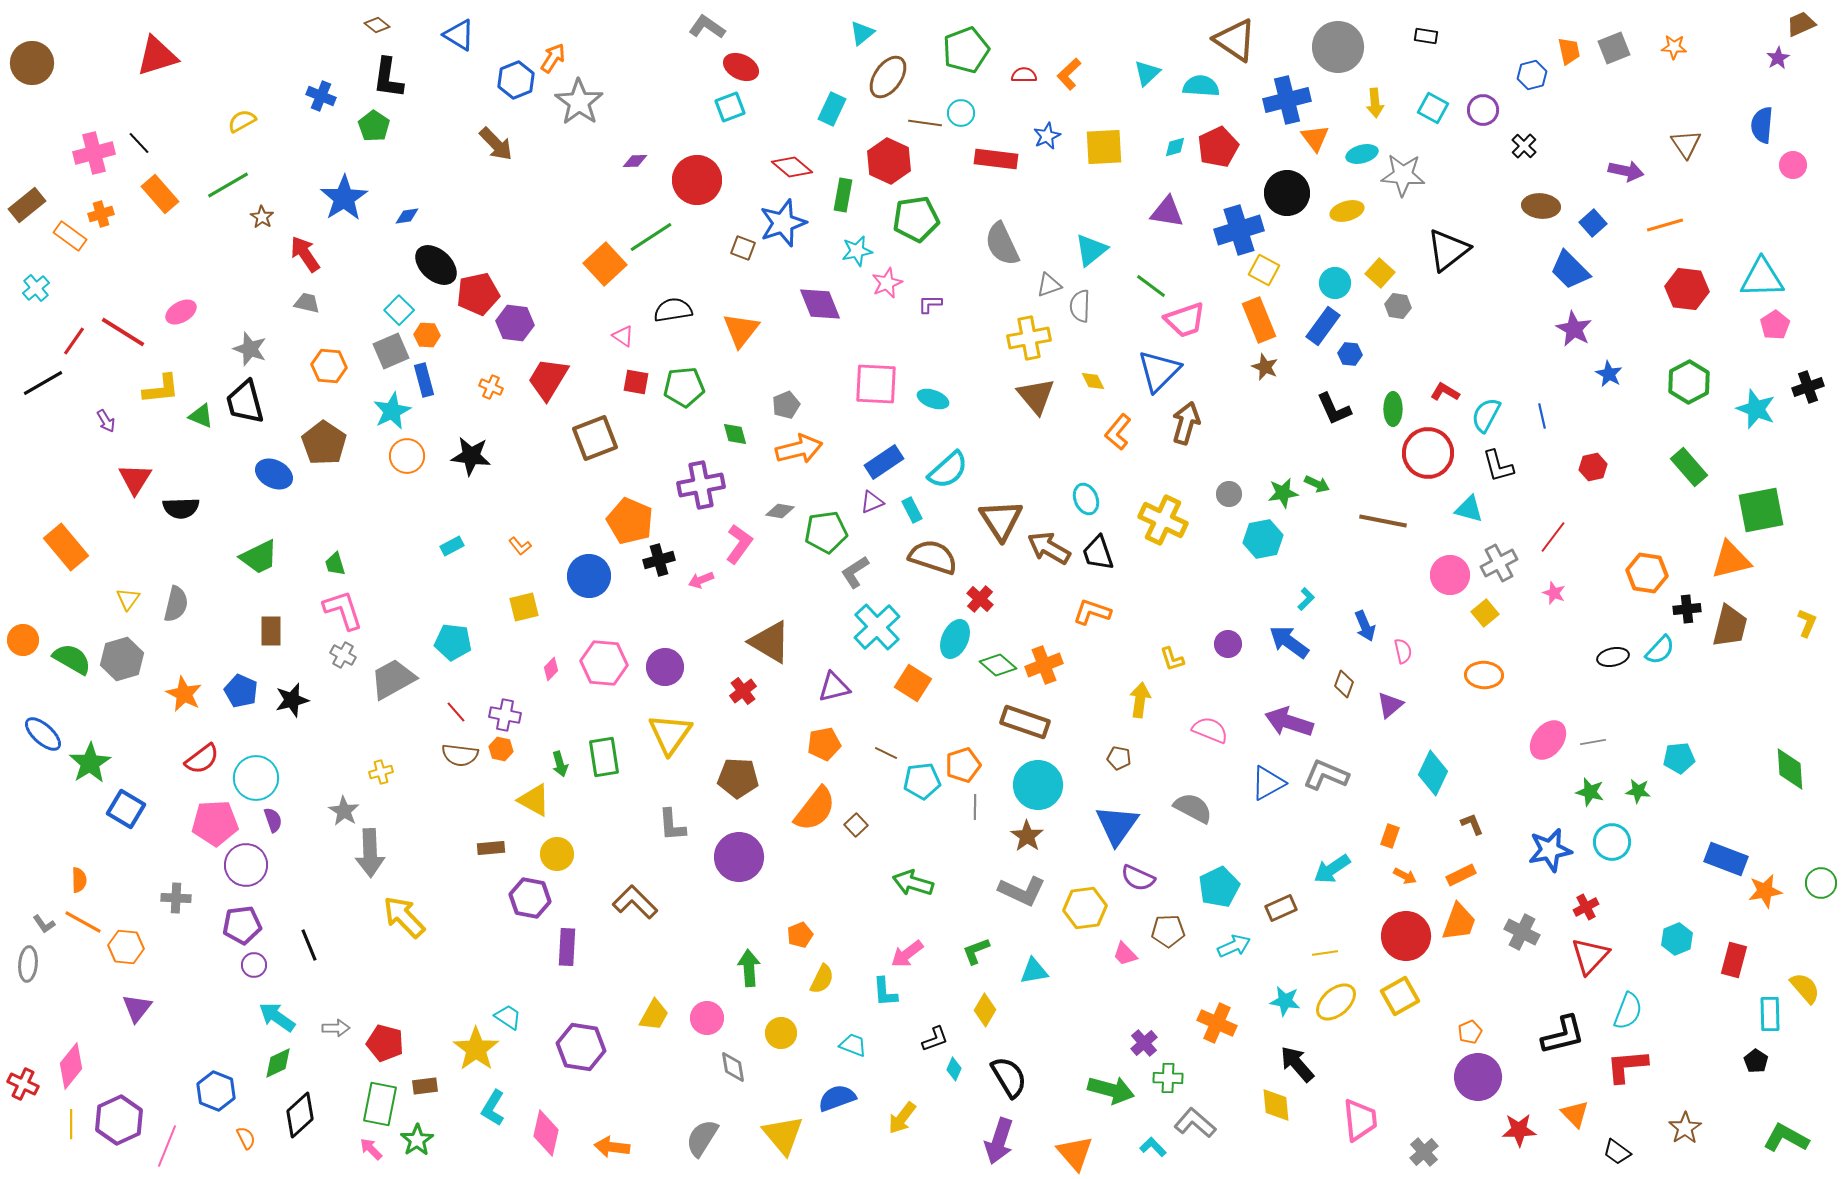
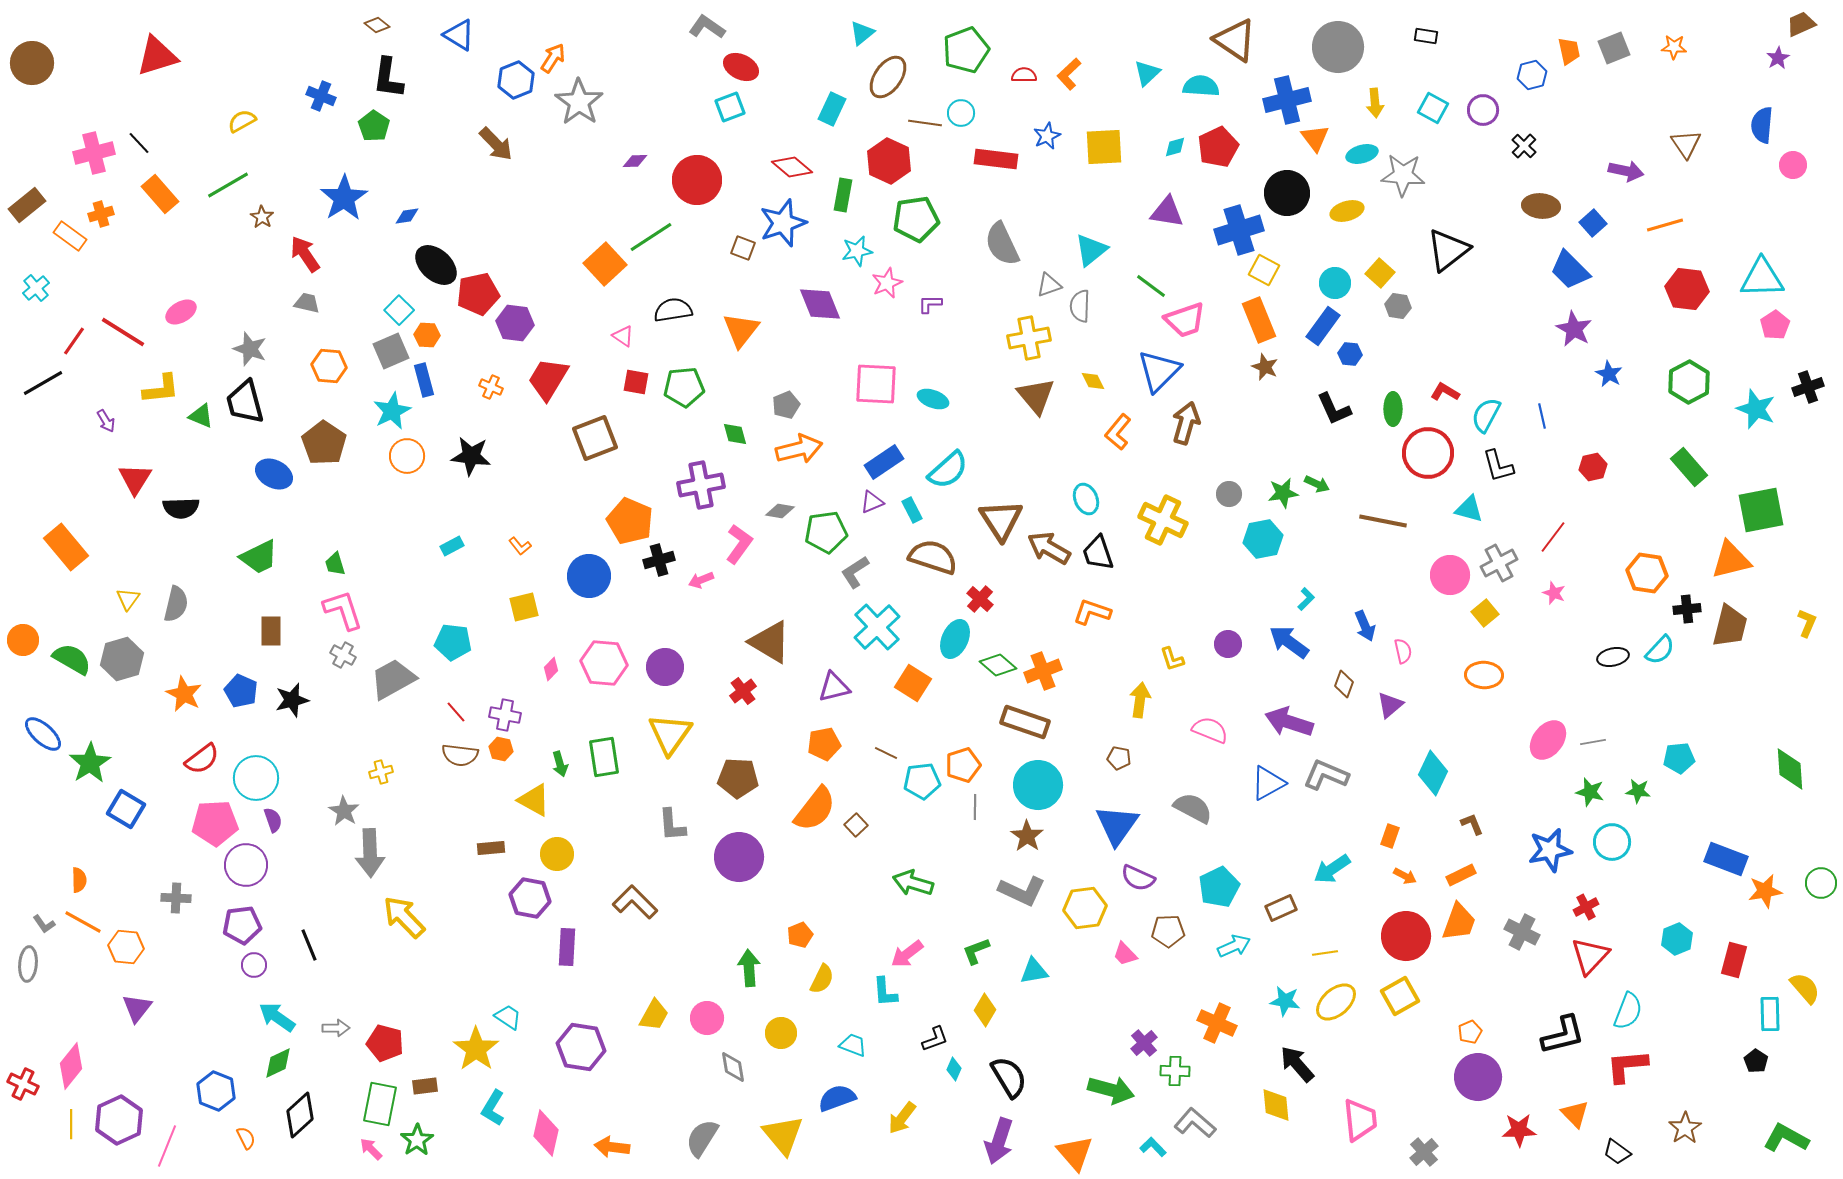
orange cross at (1044, 665): moved 1 px left, 6 px down
green cross at (1168, 1078): moved 7 px right, 7 px up
